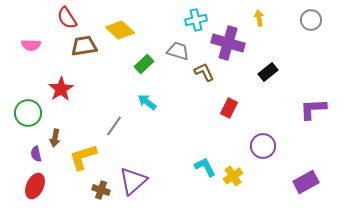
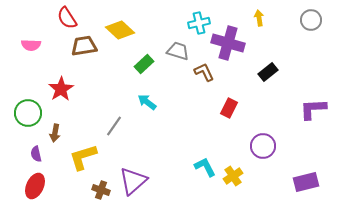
cyan cross: moved 3 px right, 3 px down
brown arrow: moved 5 px up
purple rectangle: rotated 15 degrees clockwise
